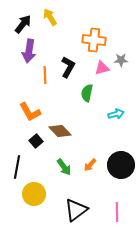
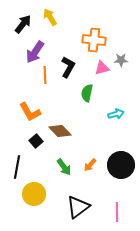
purple arrow: moved 6 px right, 1 px down; rotated 25 degrees clockwise
black triangle: moved 2 px right, 3 px up
